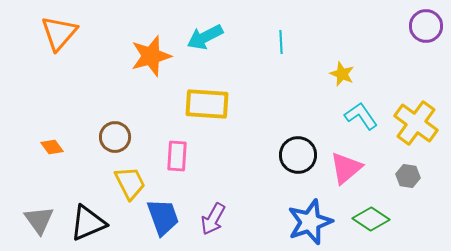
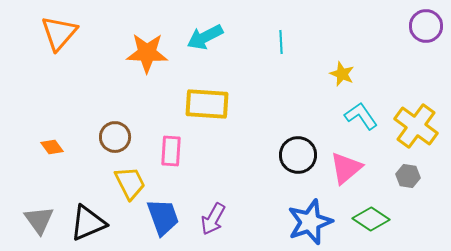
orange star: moved 4 px left, 3 px up; rotated 18 degrees clockwise
yellow cross: moved 3 px down
pink rectangle: moved 6 px left, 5 px up
